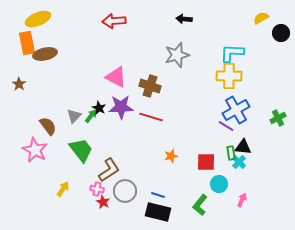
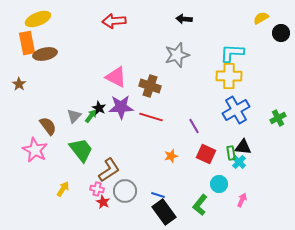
purple line: moved 32 px left; rotated 28 degrees clockwise
red square: moved 8 px up; rotated 24 degrees clockwise
black rectangle: moved 6 px right; rotated 40 degrees clockwise
